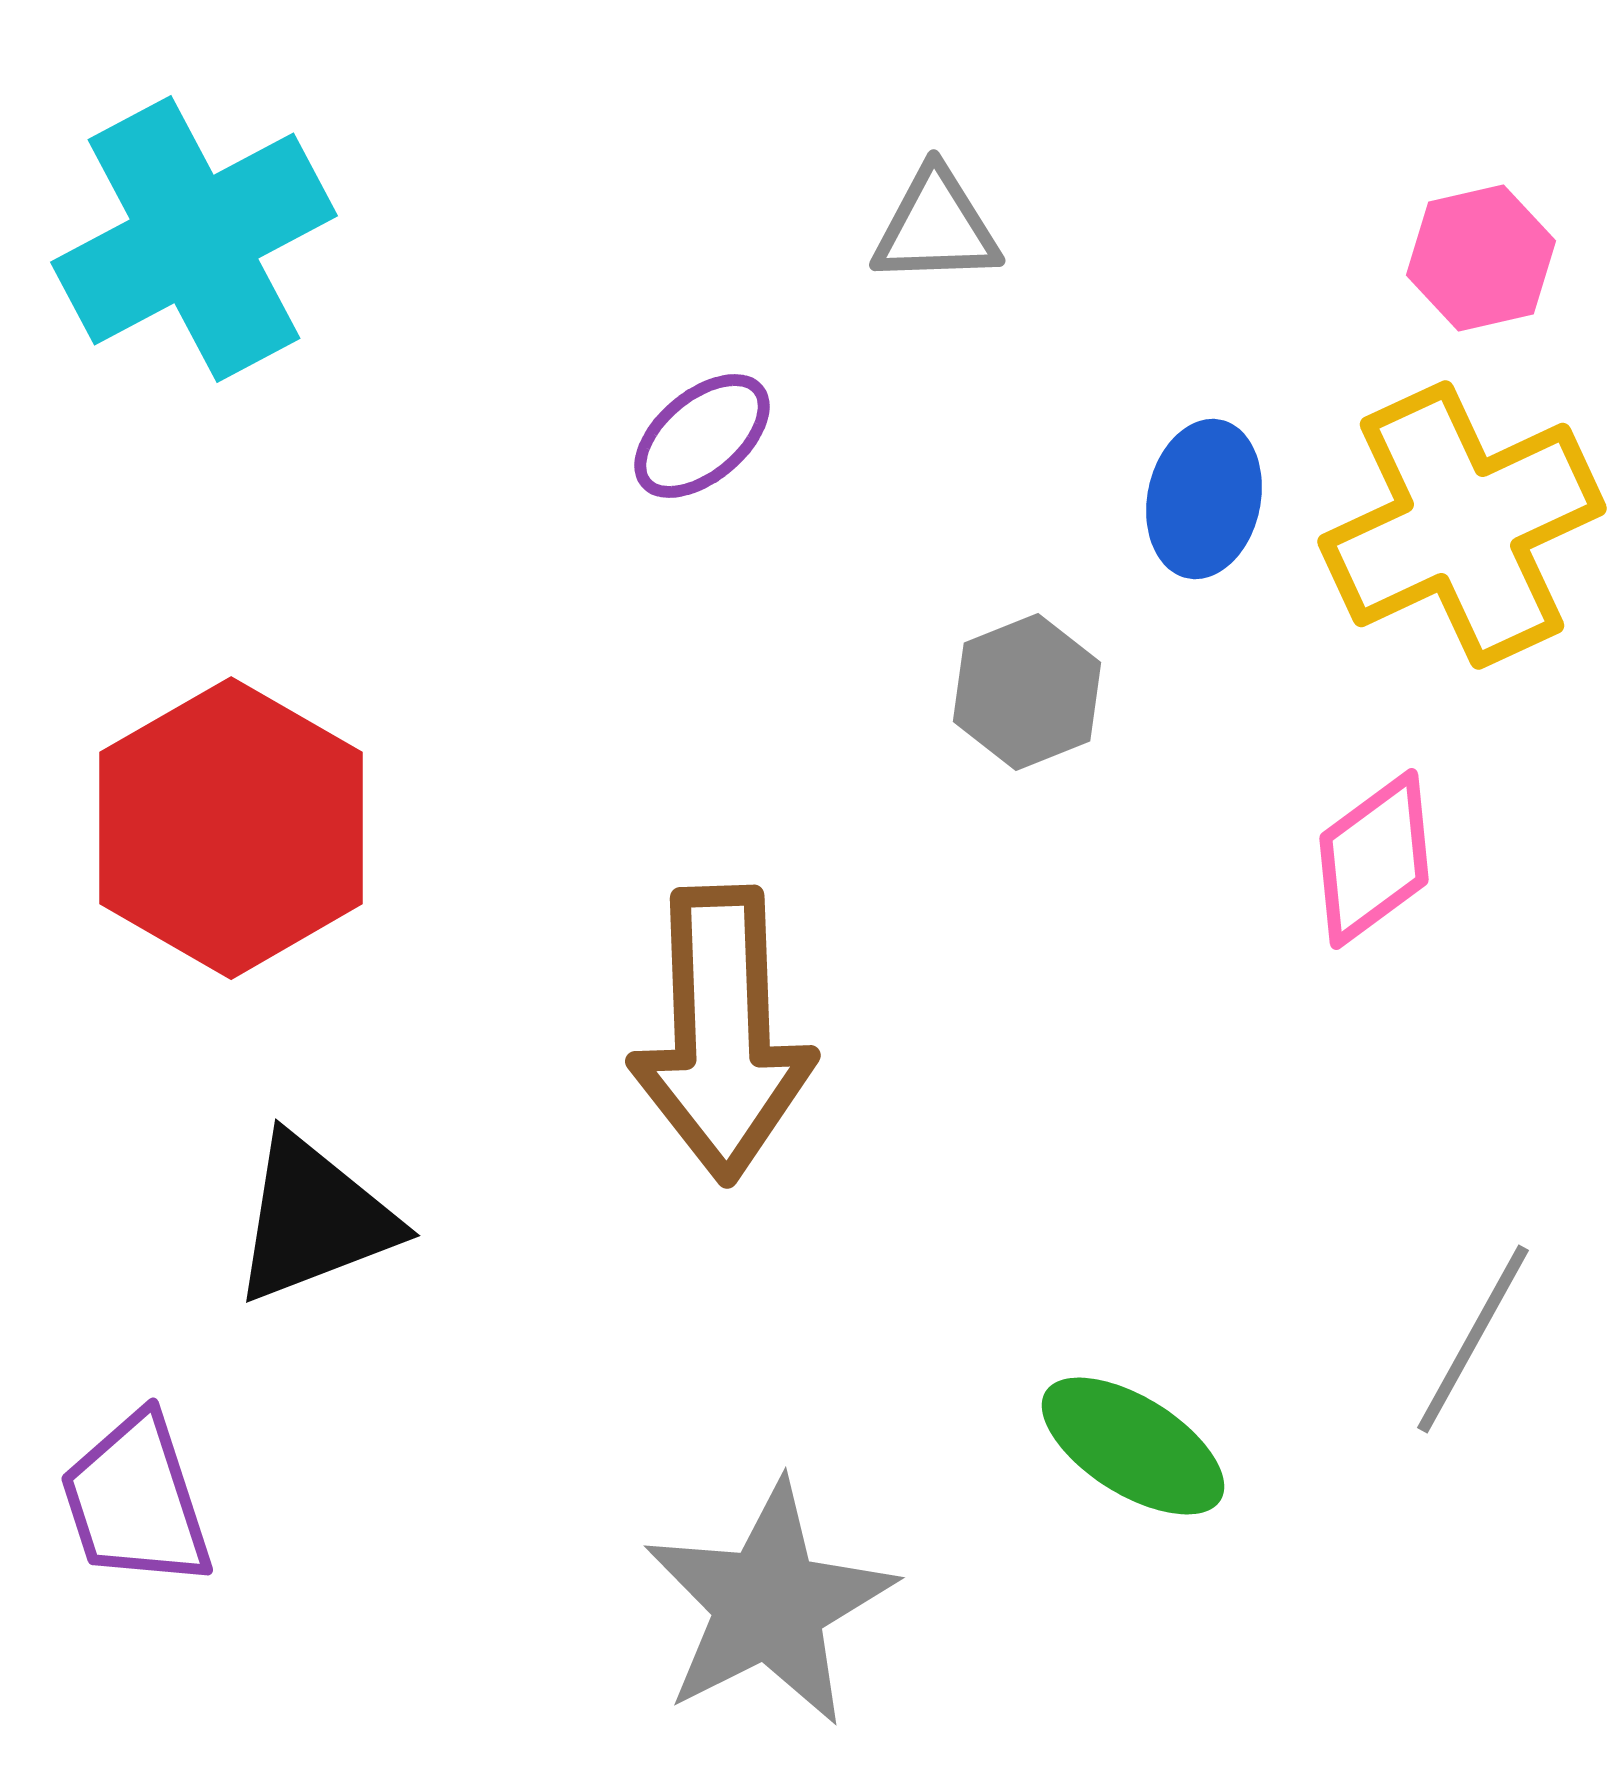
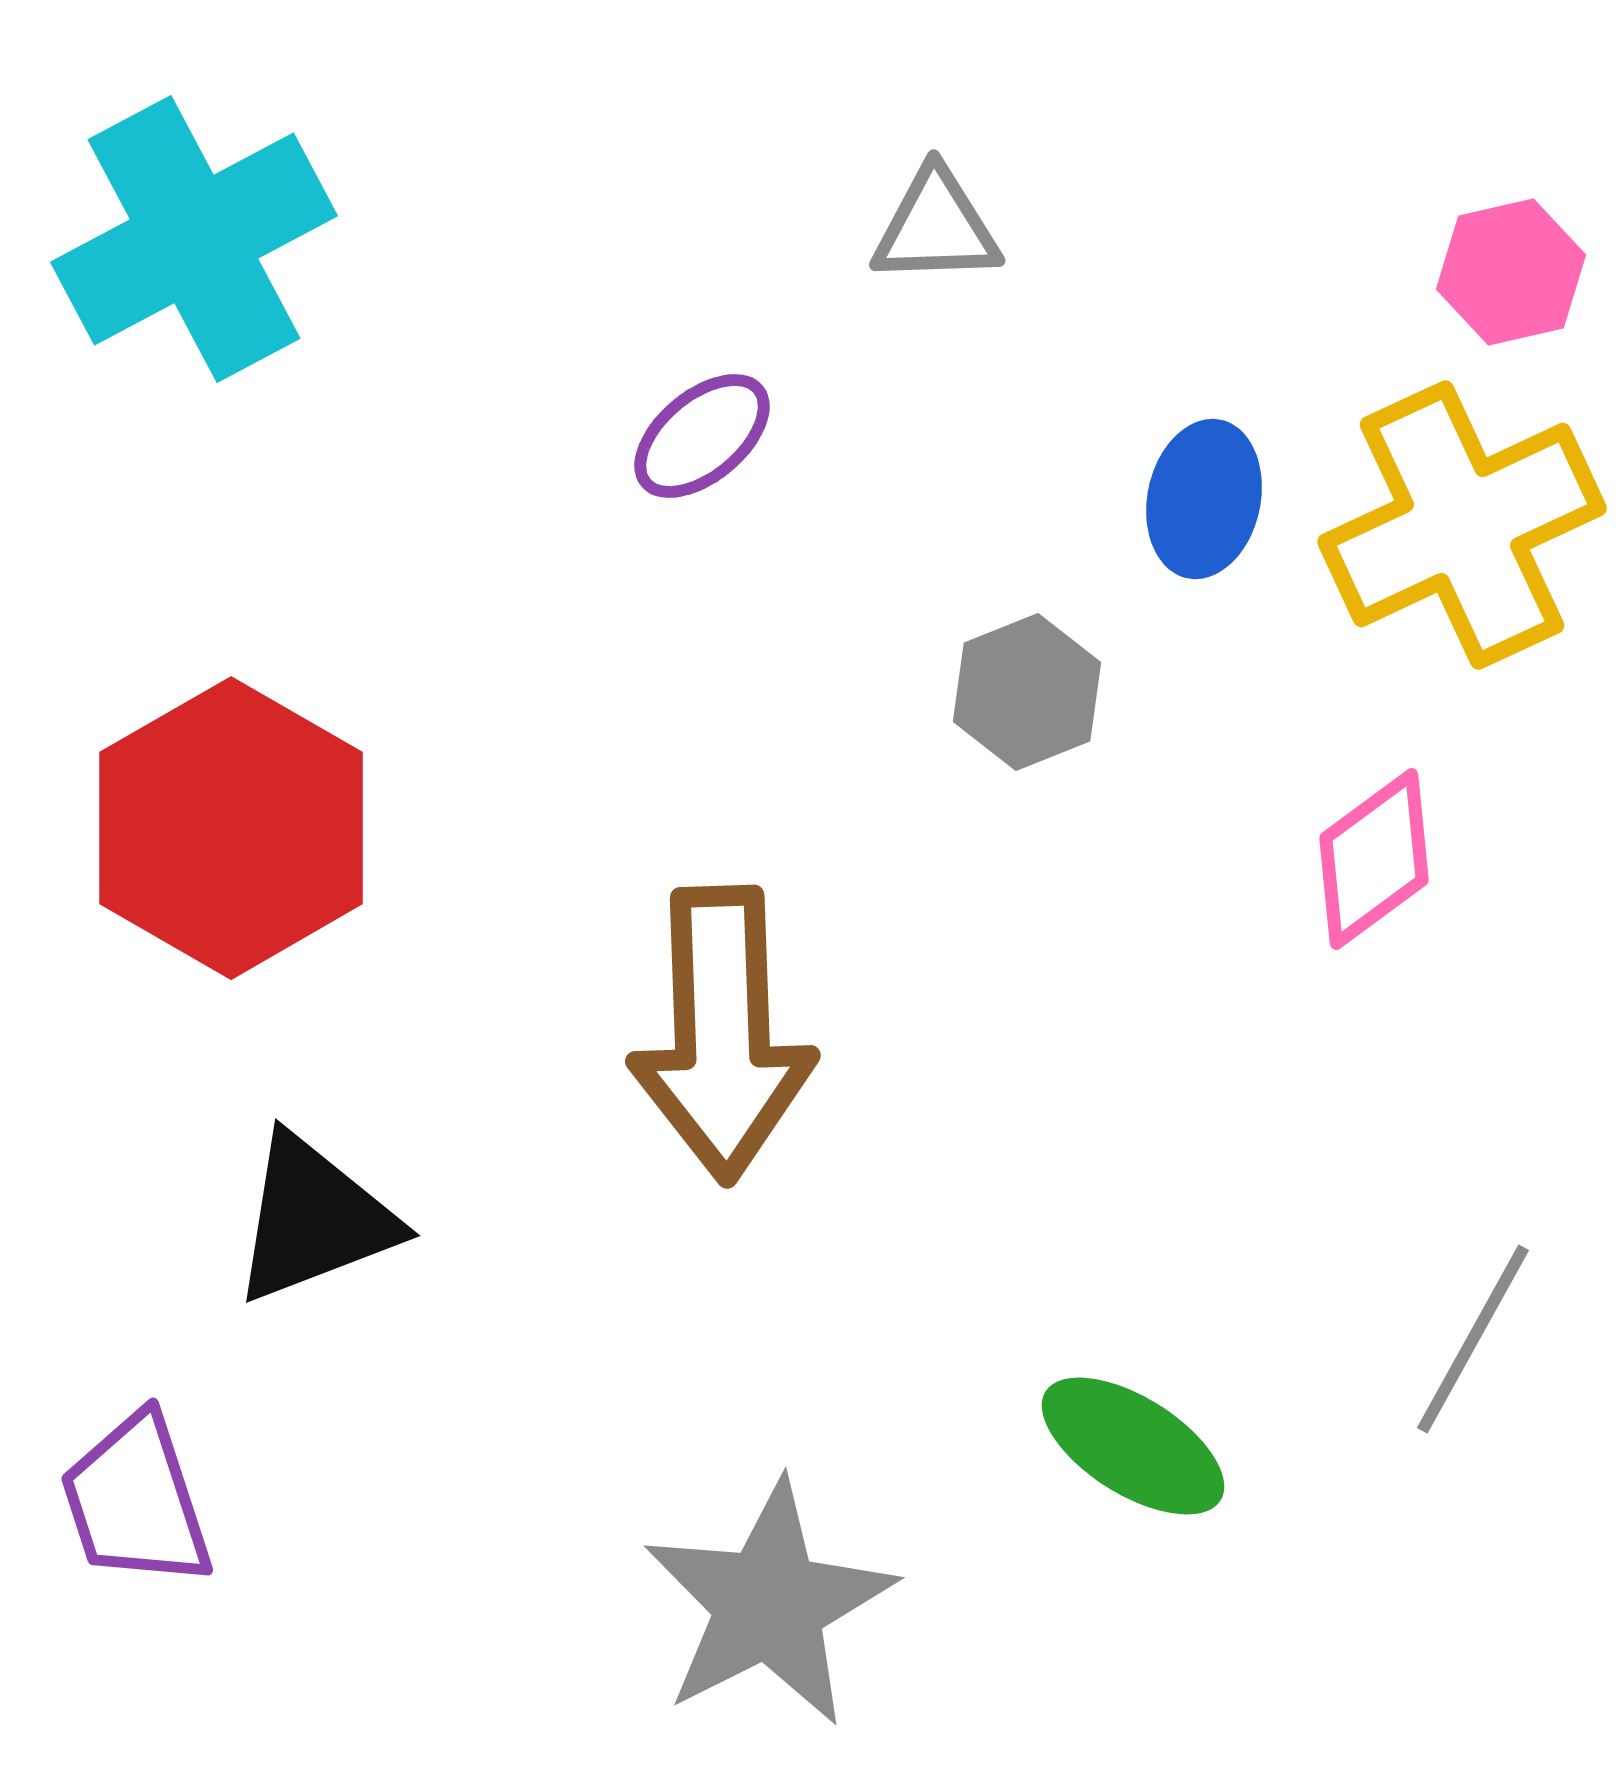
pink hexagon: moved 30 px right, 14 px down
